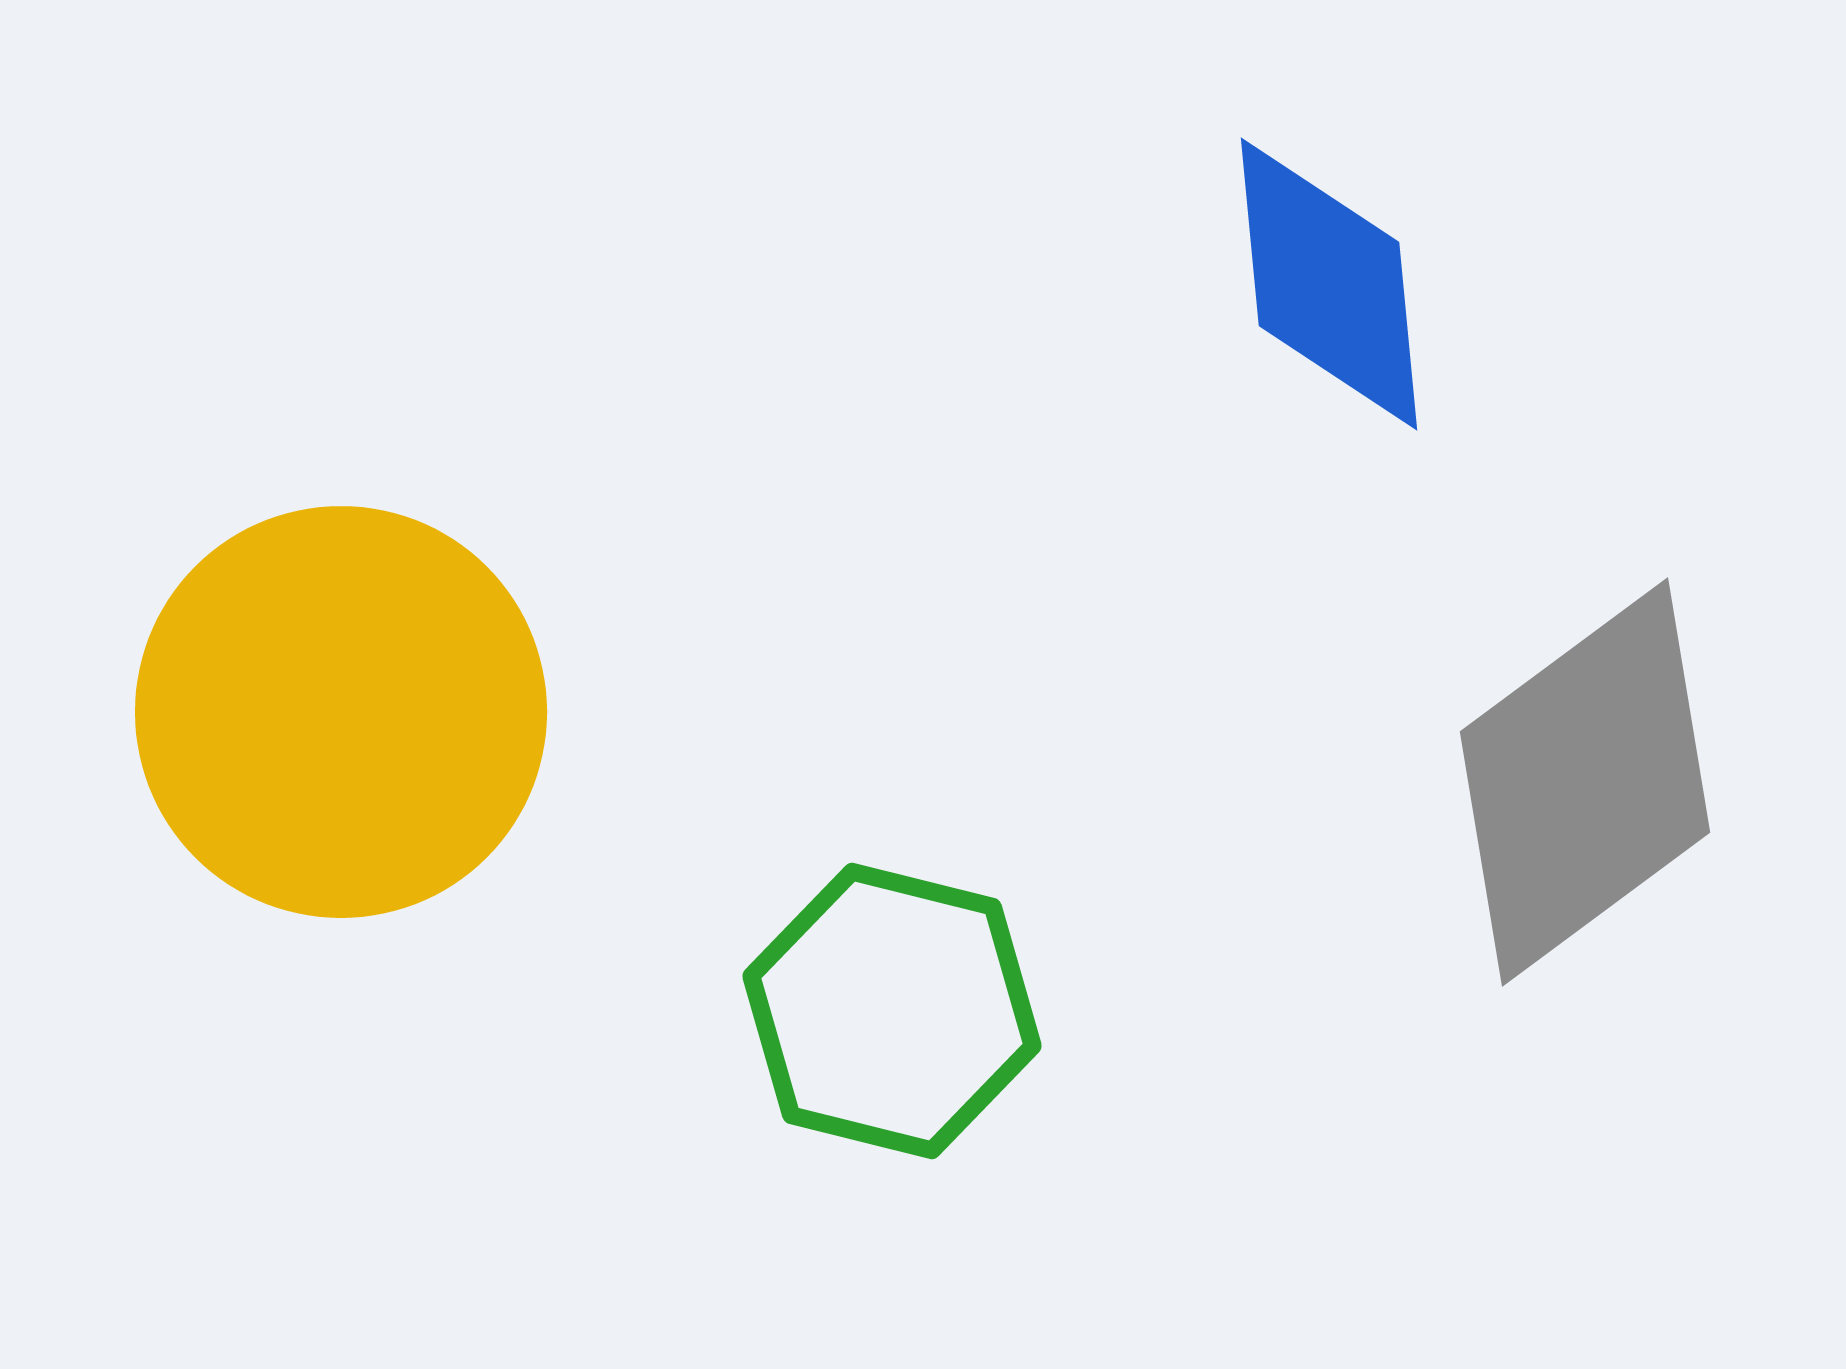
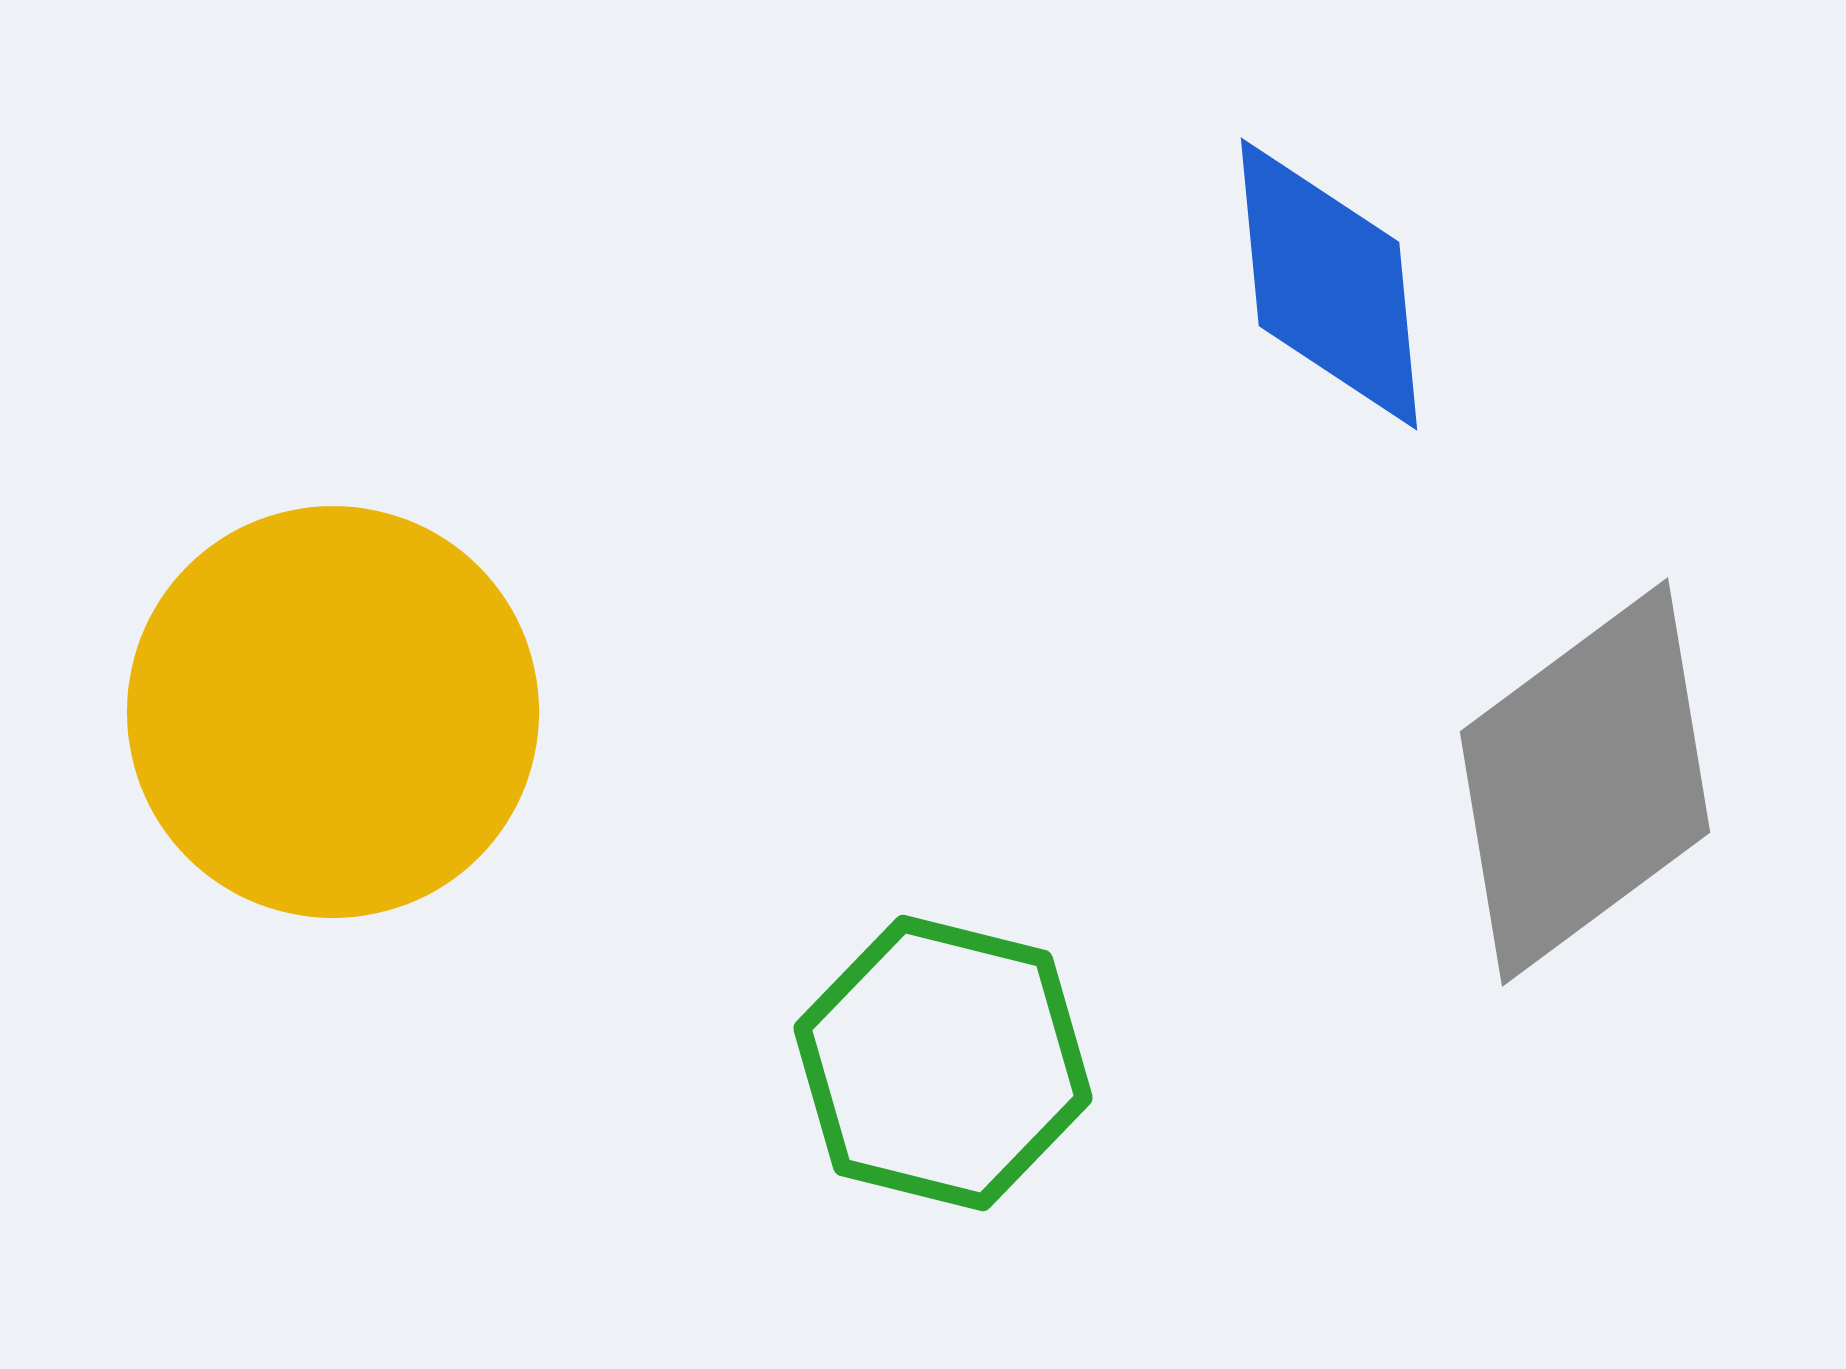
yellow circle: moved 8 px left
green hexagon: moved 51 px right, 52 px down
